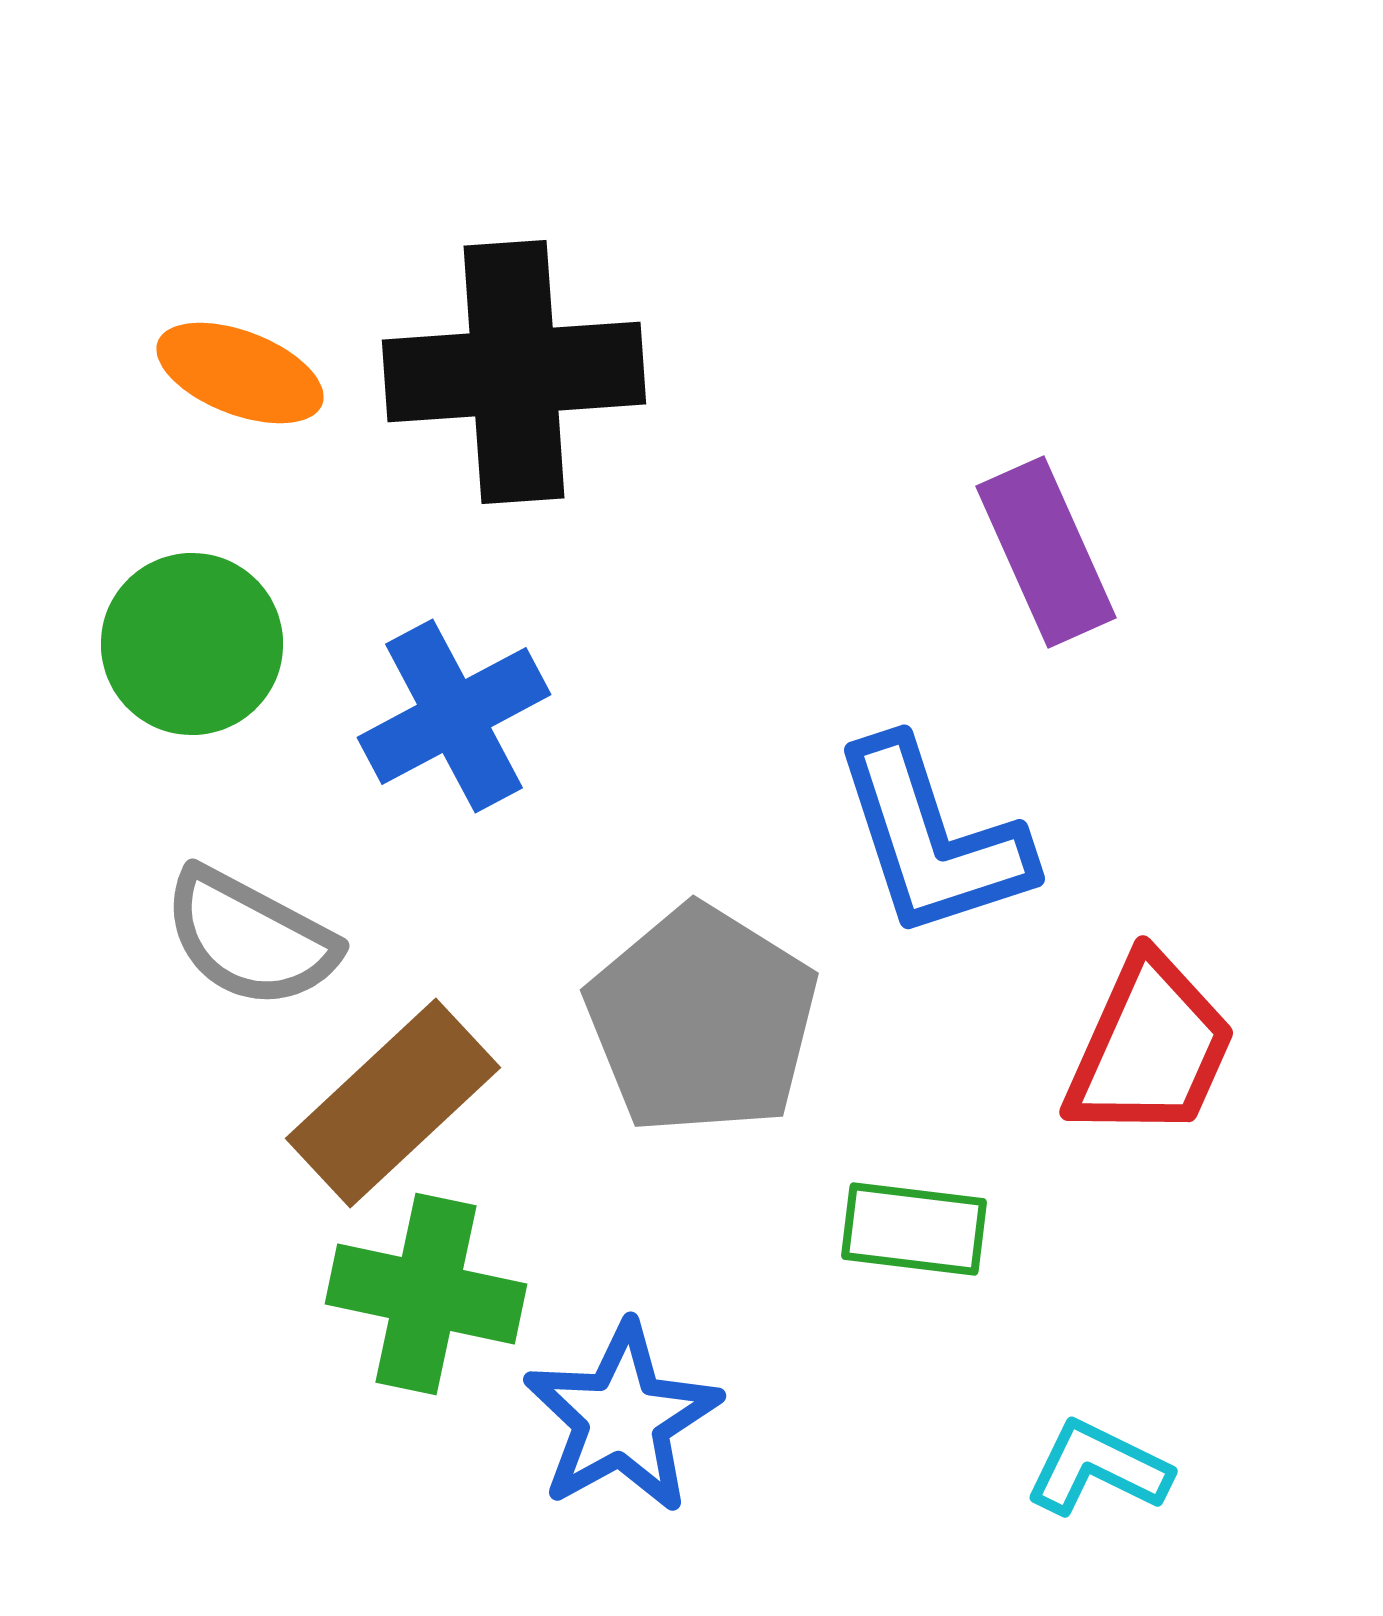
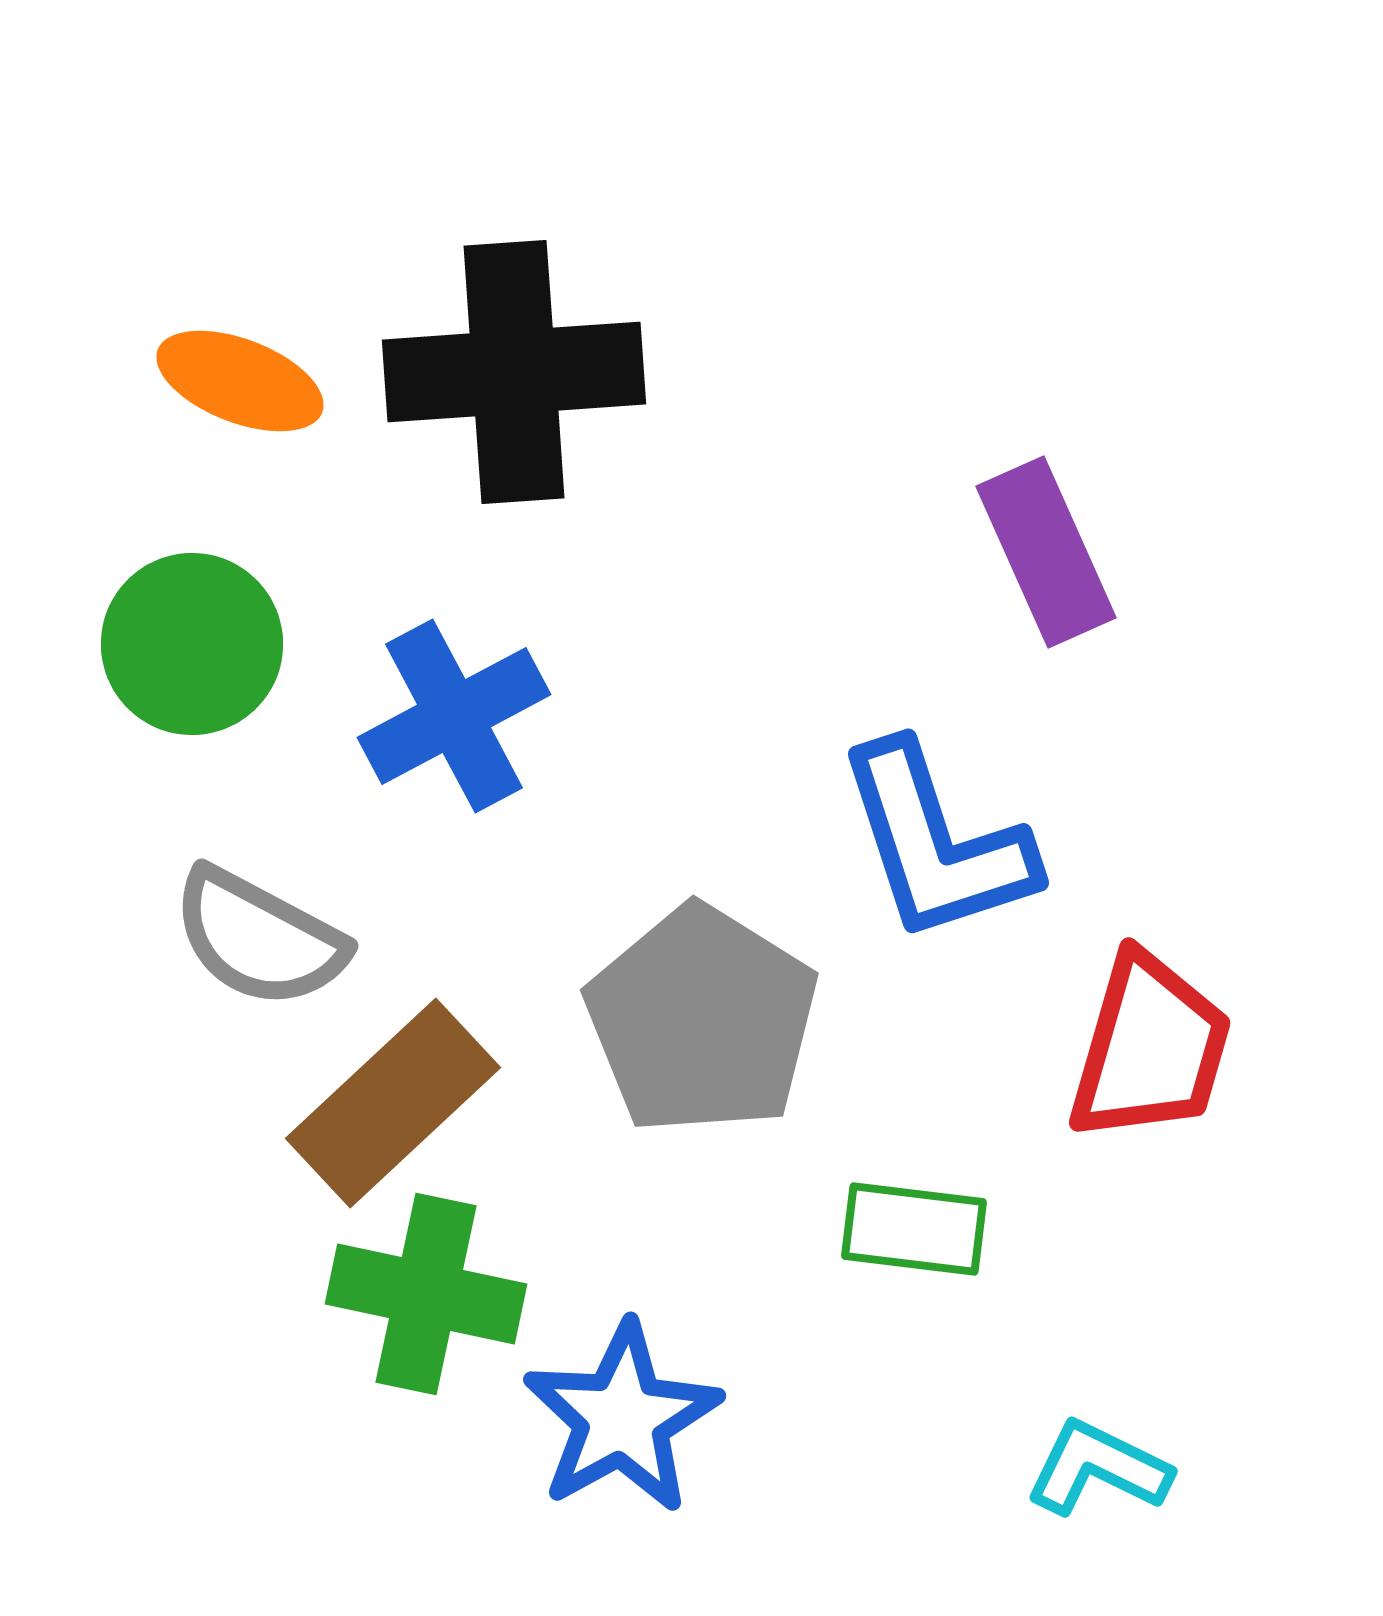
orange ellipse: moved 8 px down
blue L-shape: moved 4 px right, 4 px down
gray semicircle: moved 9 px right
red trapezoid: rotated 8 degrees counterclockwise
